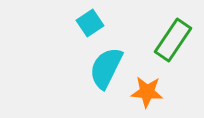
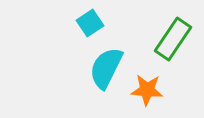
green rectangle: moved 1 px up
orange star: moved 2 px up
